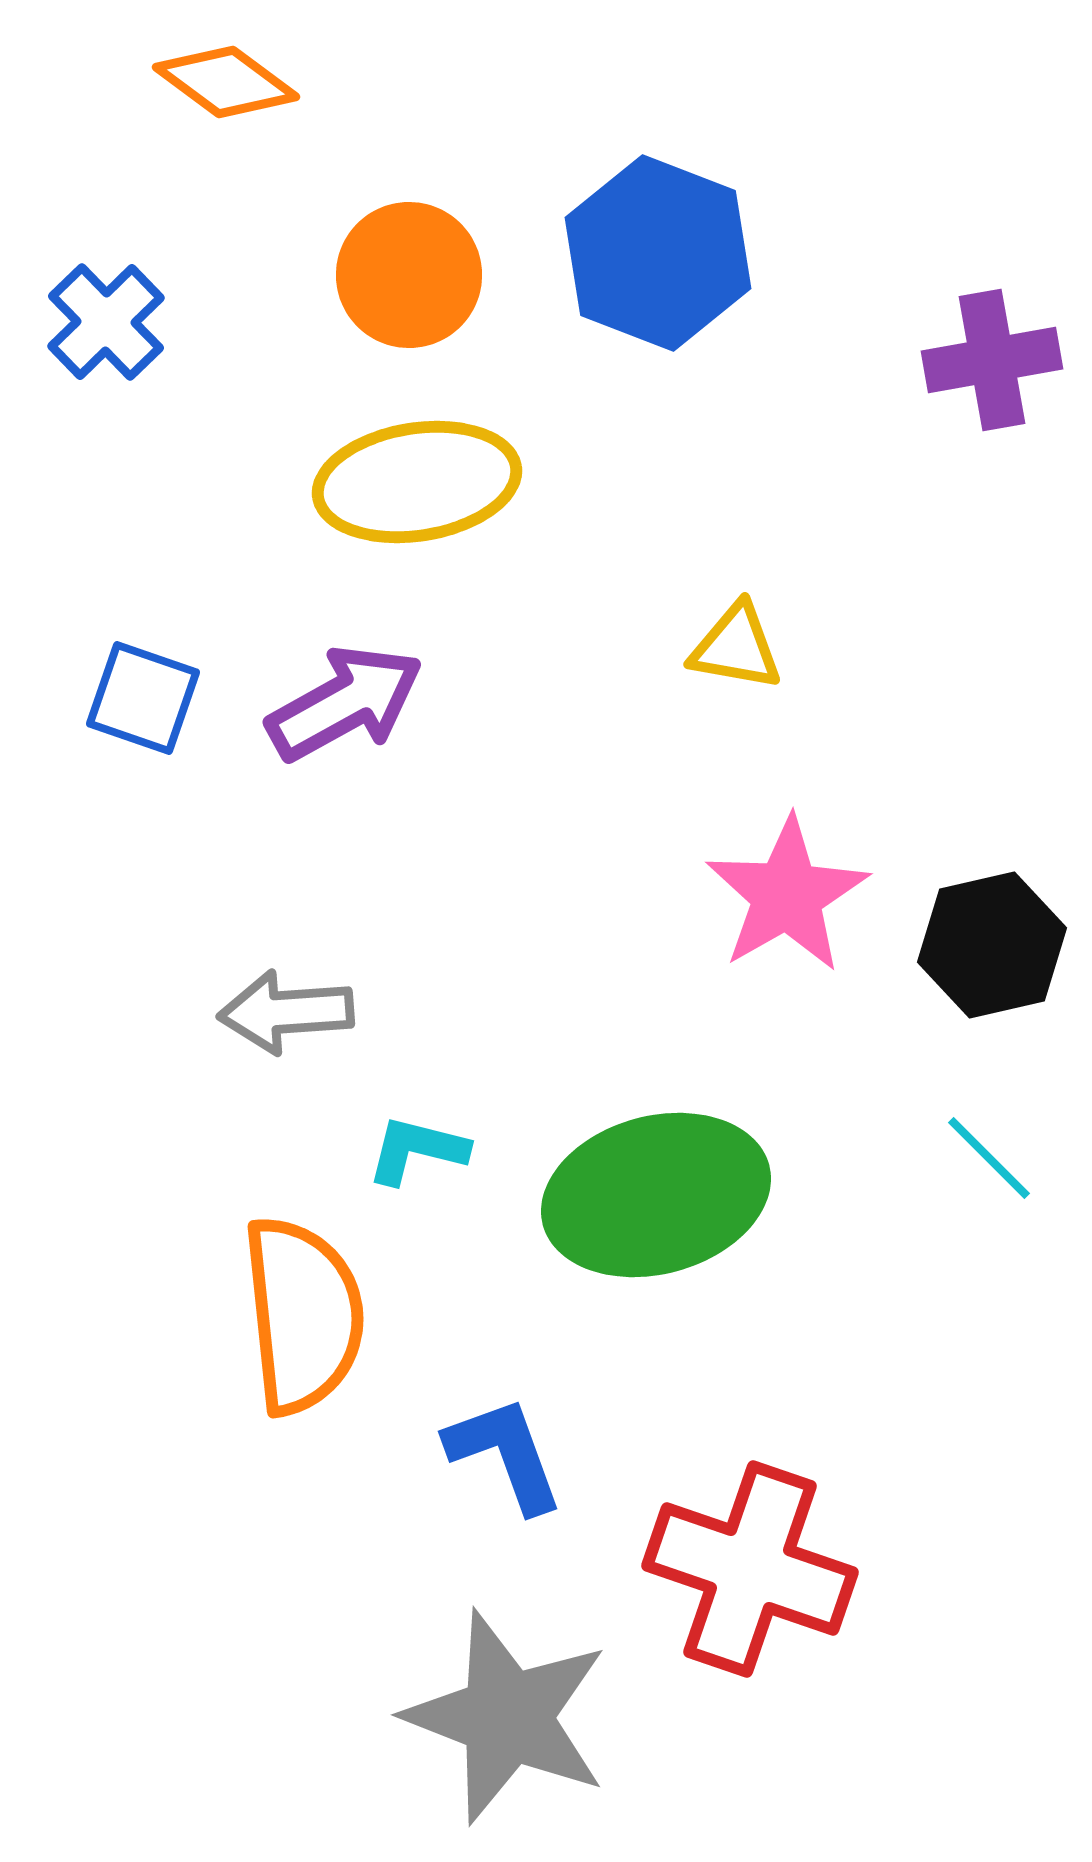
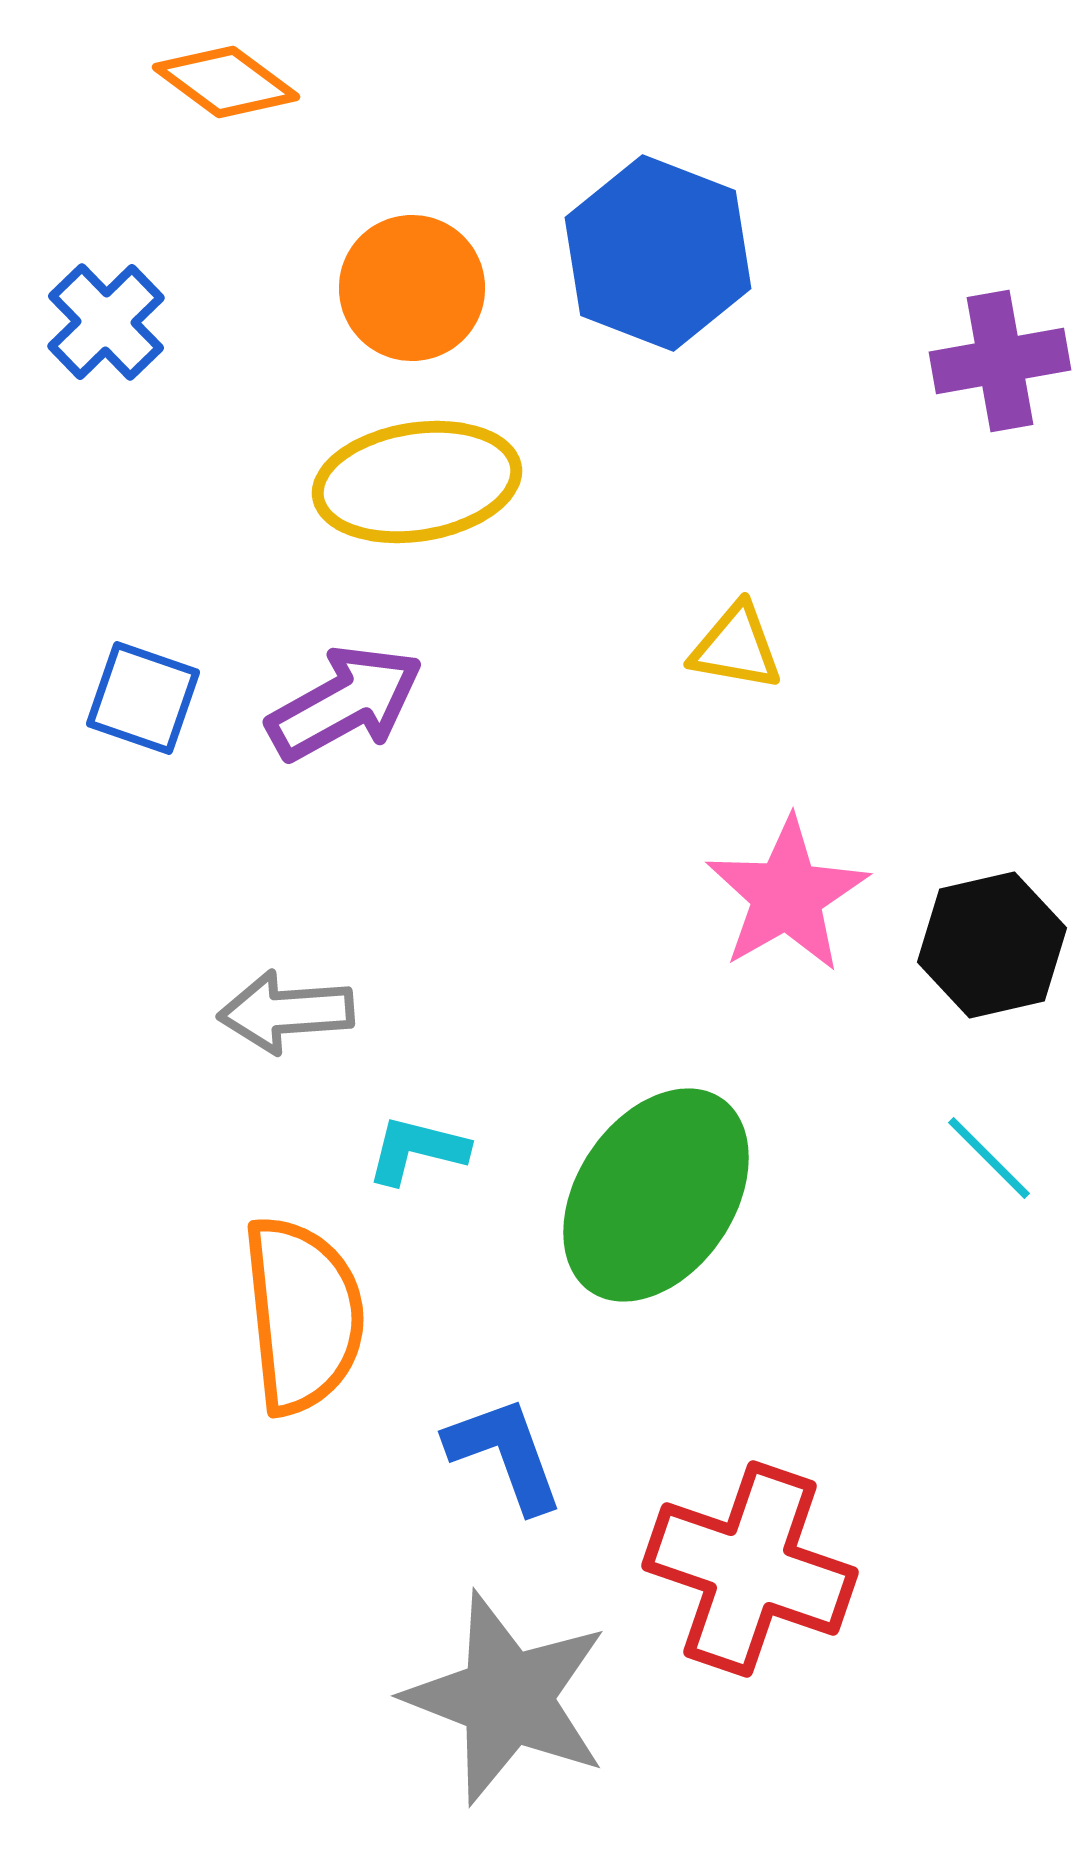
orange circle: moved 3 px right, 13 px down
purple cross: moved 8 px right, 1 px down
green ellipse: rotated 41 degrees counterclockwise
gray star: moved 19 px up
